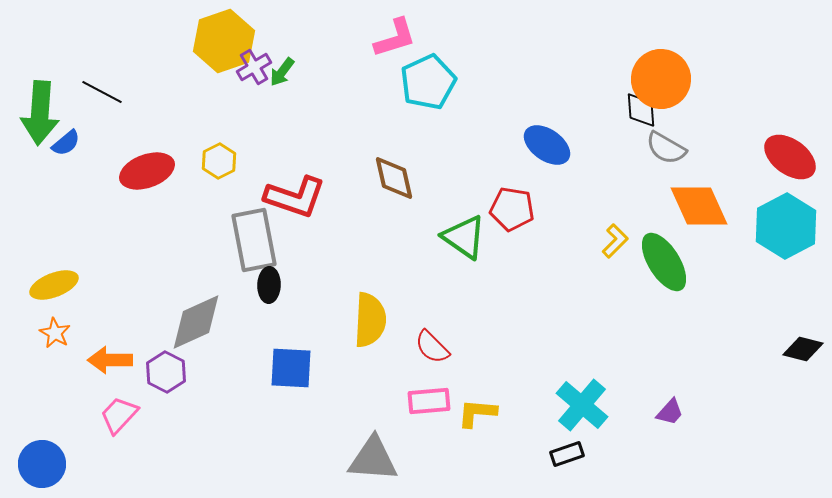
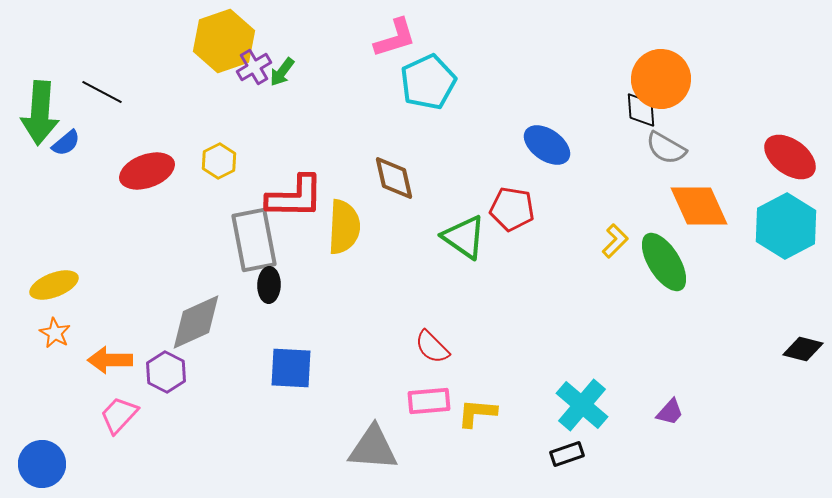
red L-shape at (295, 197): rotated 18 degrees counterclockwise
yellow semicircle at (370, 320): moved 26 px left, 93 px up
gray triangle at (373, 459): moved 11 px up
